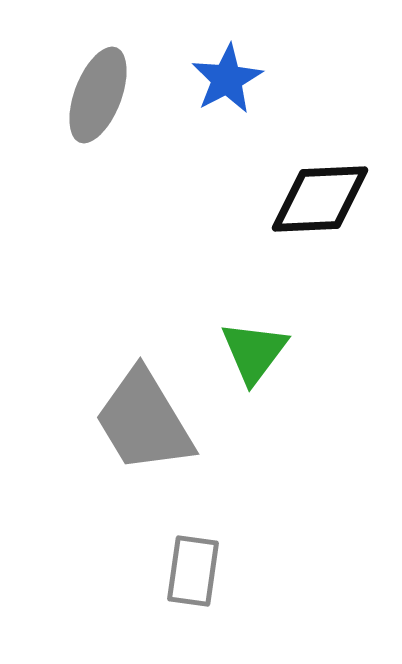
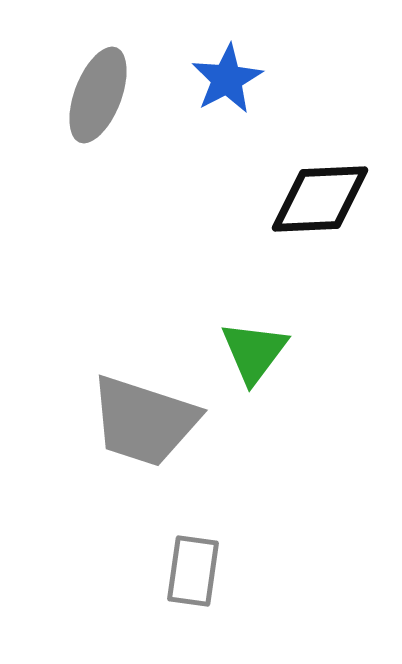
gray trapezoid: rotated 41 degrees counterclockwise
